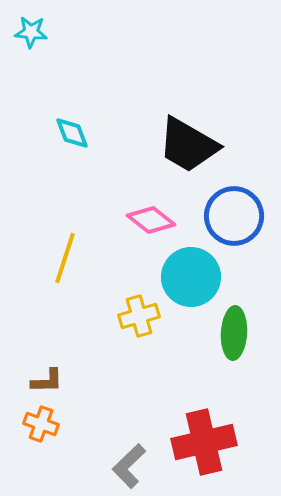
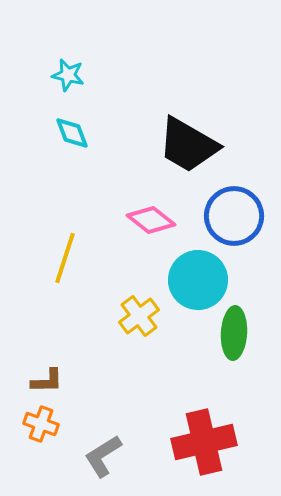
cyan star: moved 37 px right, 43 px down; rotated 8 degrees clockwise
cyan circle: moved 7 px right, 3 px down
yellow cross: rotated 21 degrees counterclockwise
gray L-shape: moved 26 px left, 10 px up; rotated 12 degrees clockwise
